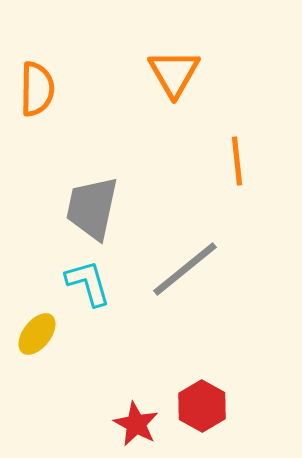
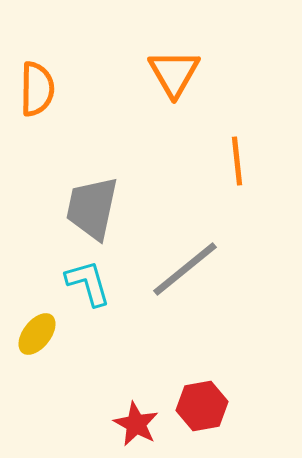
red hexagon: rotated 21 degrees clockwise
